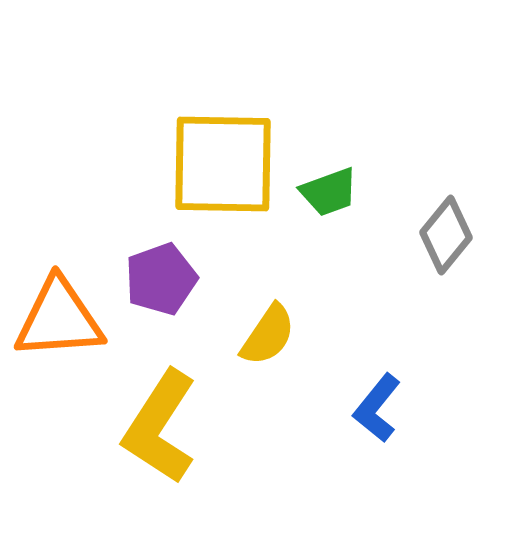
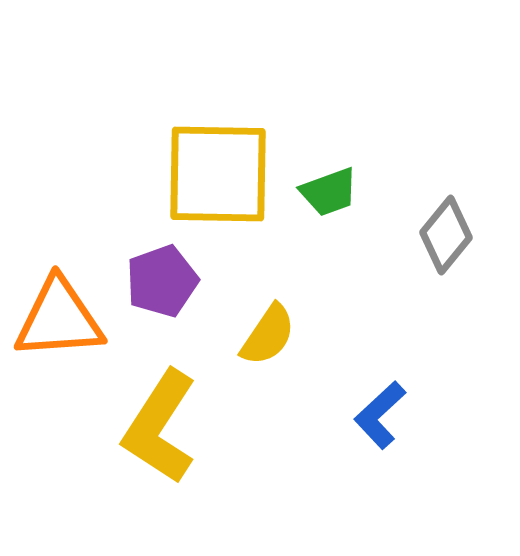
yellow square: moved 5 px left, 10 px down
purple pentagon: moved 1 px right, 2 px down
blue L-shape: moved 3 px right, 7 px down; rotated 8 degrees clockwise
